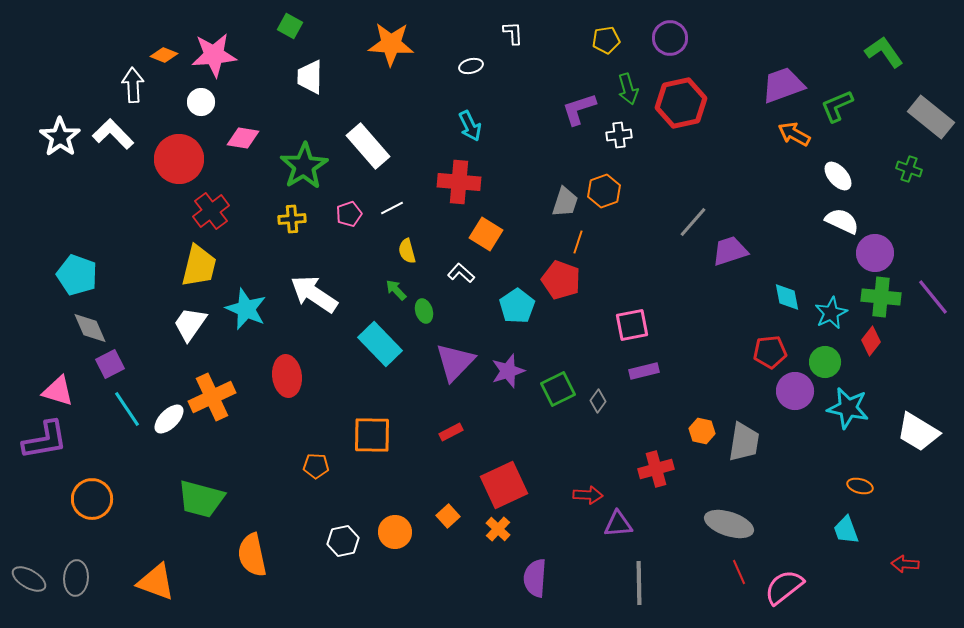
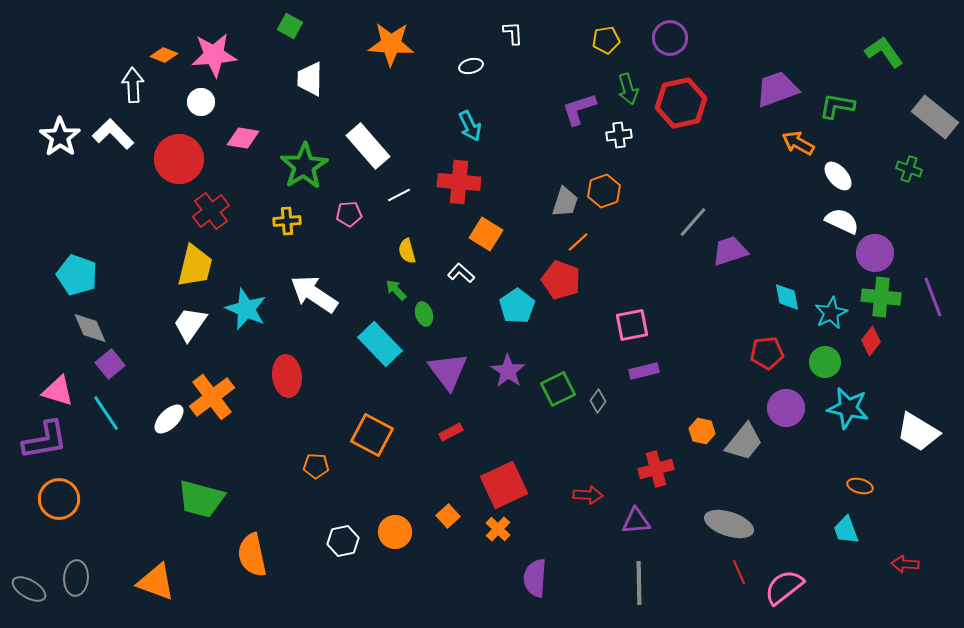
white trapezoid at (310, 77): moved 2 px down
purple trapezoid at (783, 85): moved 6 px left, 4 px down
green L-shape at (837, 106): rotated 33 degrees clockwise
gray rectangle at (931, 117): moved 4 px right
orange arrow at (794, 134): moved 4 px right, 9 px down
white line at (392, 208): moved 7 px right, 13 px up
pink pentagon at (349, 214): rotated 15 degrees clockwise
yellow cross at (292, 219): moved 5 px left, 2 px down
orange line at (578, 242): rotated 30 degrees clockwise
yellow trapezoid at (199, 266): moved 4 px left
purple line at (933, 297): rotated 18 degrees clockwise
green ellipse at (424, 311): moved 3 px down
red pentagon at (770, 352): moved 3 px left, 1 px down
purple triangle at (455, 362): moved 7 px left, 9 px down; rotated 21 degrees counterclockwise
purple square at (110, 364): rotated 12 degrees counterclockwise
purple star at (508, 371): rotated 20 degrees counterclockwise
purple circle at (795, 391): moved 9 px left, 17 px down
orange cross at (212, 397): rotated 12 degrees counterclockwise
cyan line at (127, 409): moved 21 px left, 4 px down
orange square at (372, 435): rotated 27 degrees clockwise
gray trapezoid at (744, 442): rotated 30 degrees clockwise
orange circle at (92, 499): moved 33 px left
purple triangle at (618, 524): moved 18 px right, 3 px up
gray ellipse at (29, 579): moved 10 px down
